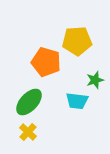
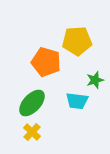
green ellipse: moved 3 px right, 1 px down
yellow cross: moved 4 px right
